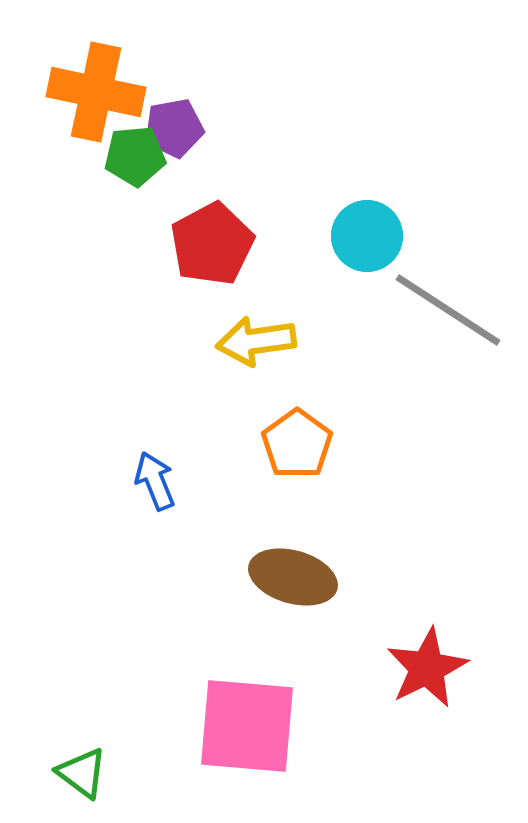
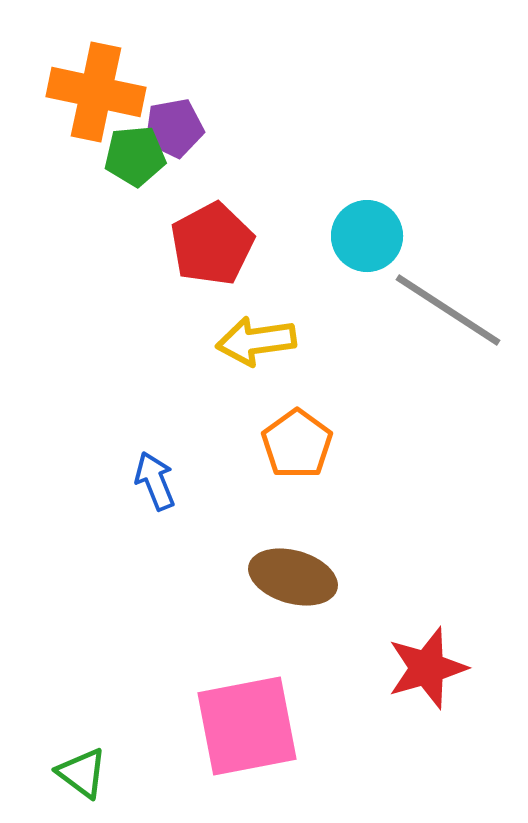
red star: rotated 10 degrees clockwise
pink square: rotated 16 degrees counterclockwise
